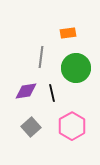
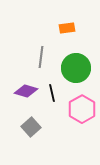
orange rectangle: moved 1 px left, 5 px up
purple diamond: rotated 25 degrees clockwise
pink hexagon: moved 10 px right, 17 px up
